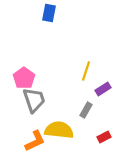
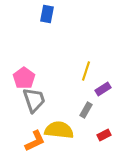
blue rectangle: moved 2 px left, 1 px down
red rectangle: moved 2 px up
